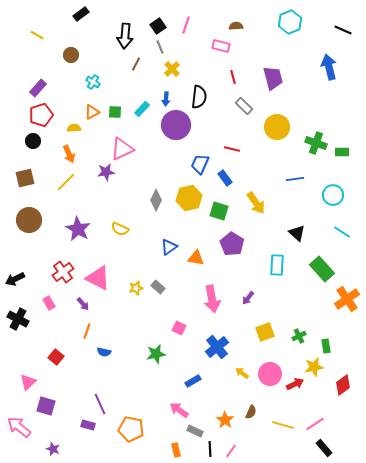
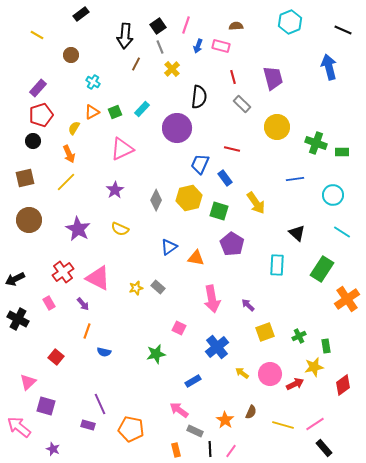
blue arrow at (166, 99): moved 32 px right, 53 px up; rotated 16 degrees clockwise
gray rectangle at (244, 106): moved 2 px left, 2 px up
green square at (115, 112): rotated 24 degrees counterclockwise
purple circle at (176, 125): moved 1 px right, 3 px down
yellow semicircle at (74, 128): rotated 56 degrees counterclockwise
purple star at (106, 172): moved 9 px right, 18 px down; rotated 24 degrees counterclockwise
green rectangle at (322, 269): rotated 75 degrees clockwise
purple arrow at (248, 298): moved 7 px down; rotated 96 degrees clockwise
